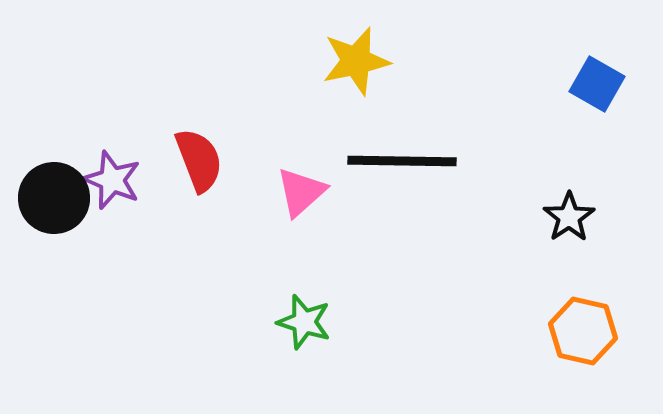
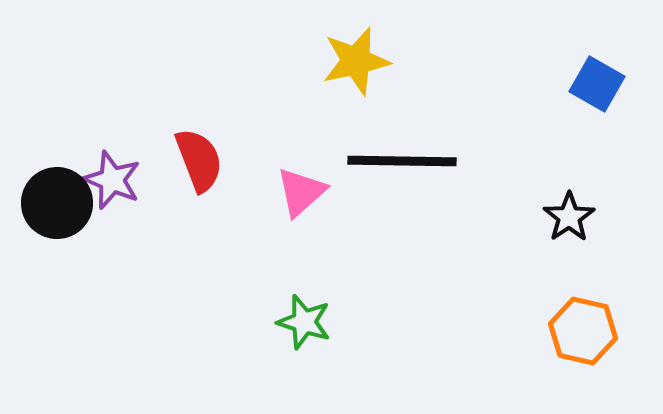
black circle: moved 3 px right, 5 px down
